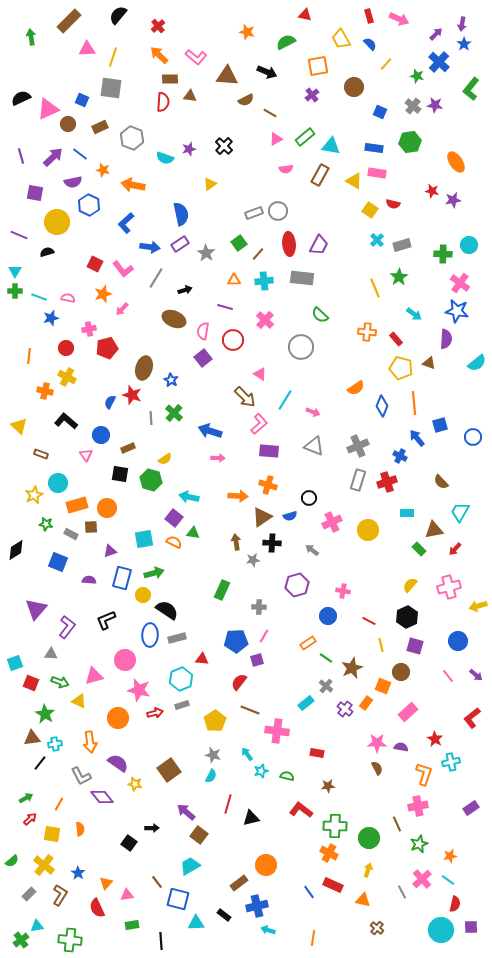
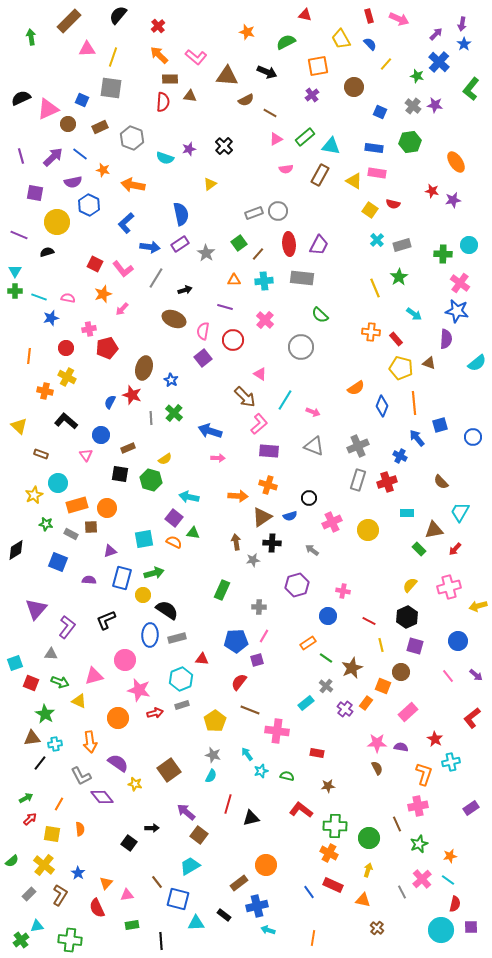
orange cross at (367, 332): moved 4 px right
